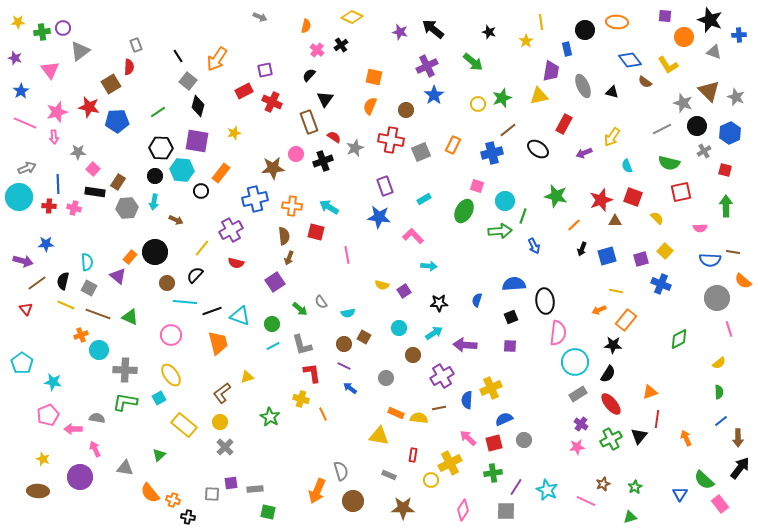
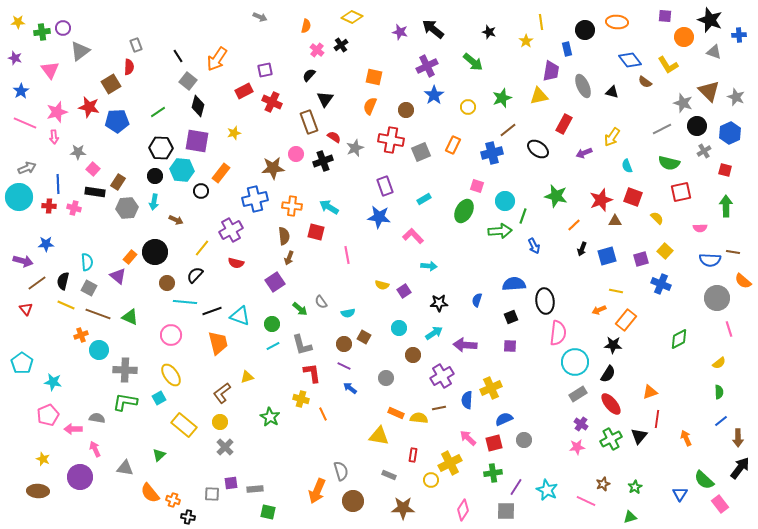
yellow circle at (478, 104): moved 10 px left, 3 px down
